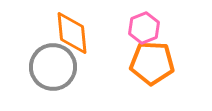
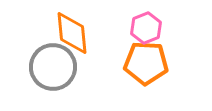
pink hexagon: moved 2 px right
orange pentagon: moved 6 px left
